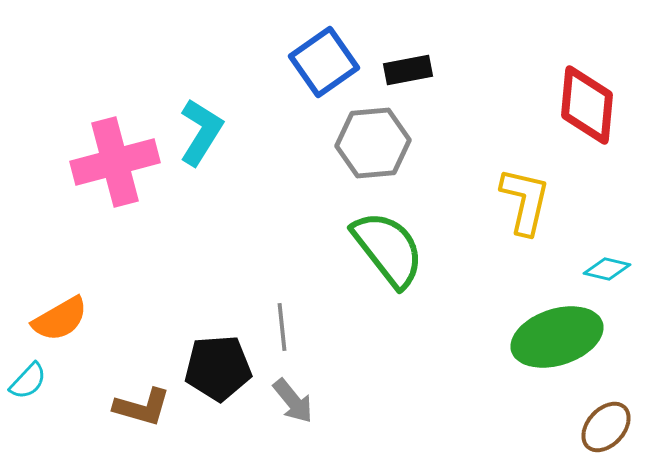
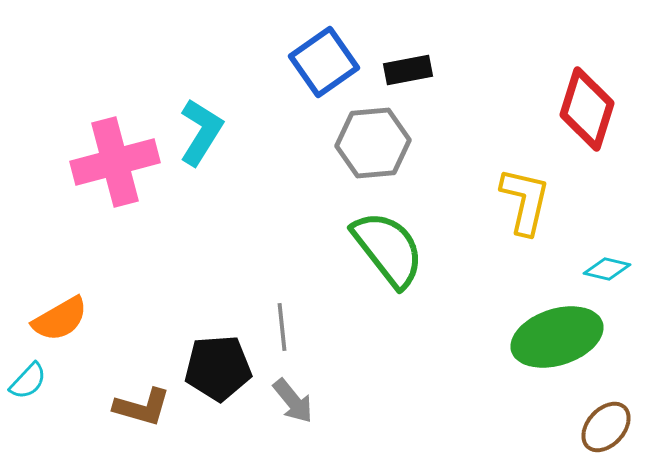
red diamond: moved 4 px down; rotated 12 degrees clockwise
